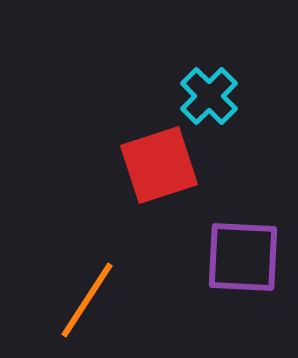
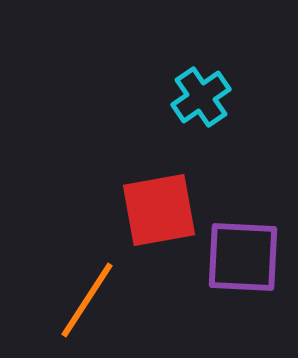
cyan cross: moved 8 px left, 1 px down; rotated 10 degrees clockwise
red square: moved 45 px down; rotated 8 degrees clockwise
